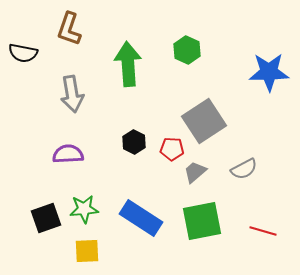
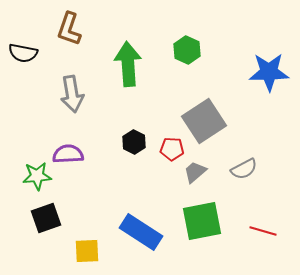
green star: moved 47 px left, 33 px up
blue rectangle: moved 14 px down
